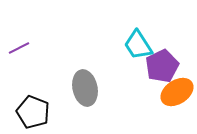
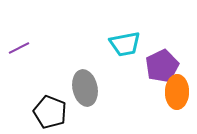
cyan trapezoid: moved 13 px left, 1 px up; rotated 68 degrees counterclockwise
orange ellipse: rotated 56 degrees counterclockwise
black pentagon: moved 17 px right
